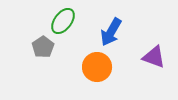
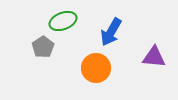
green ellipse: rotated 32 degrees clockwise
purple triangle: rotated 15 degrees counterclockwise
orange circle: moved 1 px left, 1 px down
